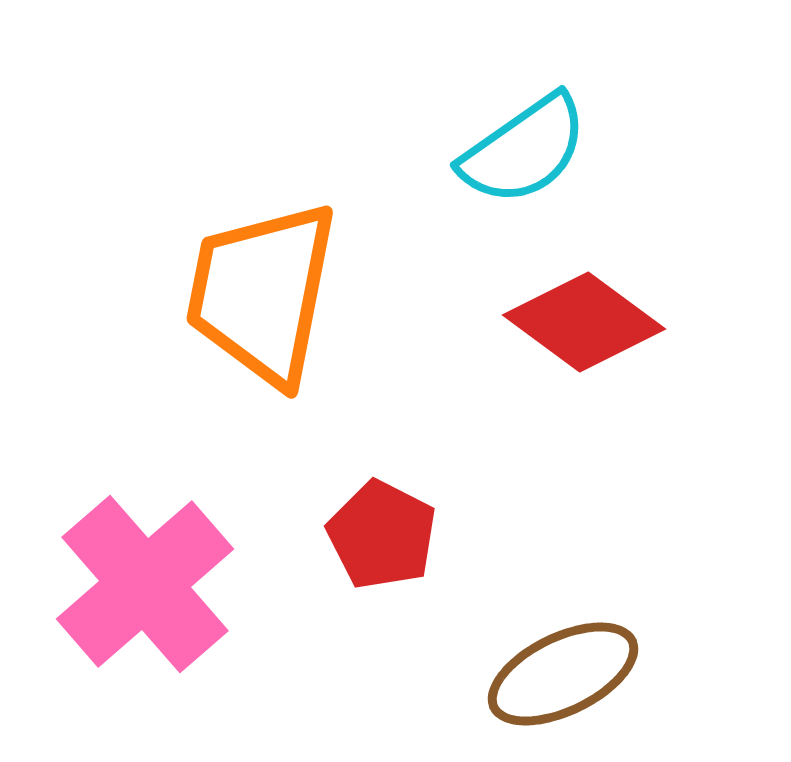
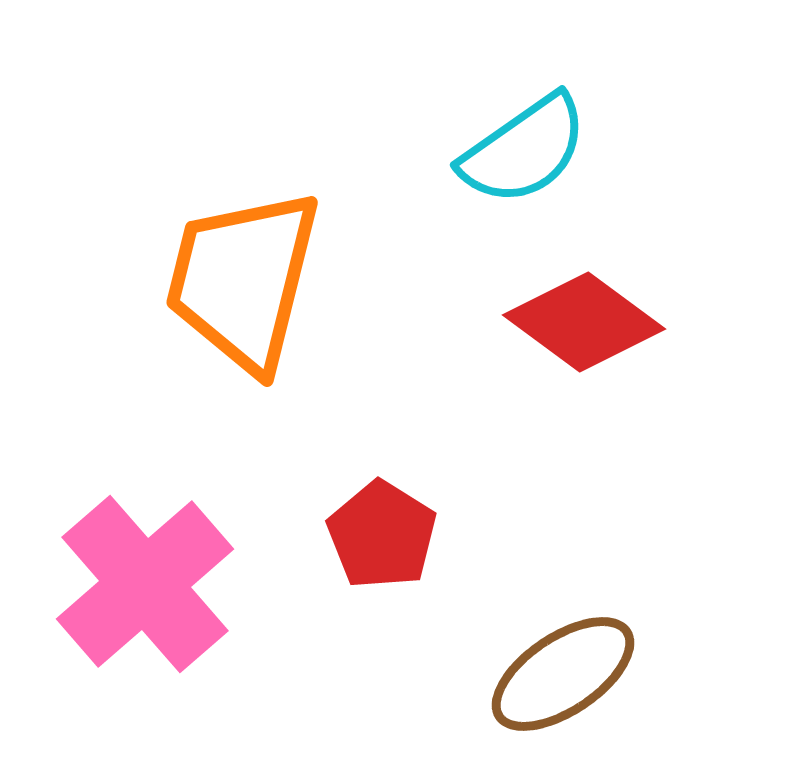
orange trapezoid: moved 19 px left, 13 px up; rotated 3 degrees clockwise
red pentagon: rotated 5 degrees clockwise
brown ellipse: rotated 8 degrees counterclockwise
